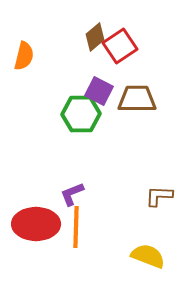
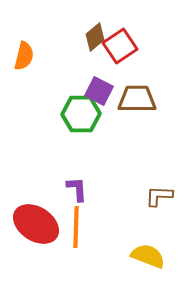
purple L-shape: moved 5 px right, 5 px up; rotated 108 degrees clockwise
red ellipse: rotated 33 degrees clockwise
